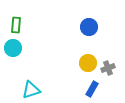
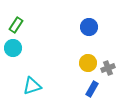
green rectangle: rotated 28 degrees clockwise
cyan triangle: moved 1 px right, 4 px up
